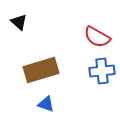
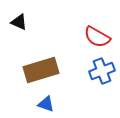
black triangle: rotated 18 degrees counterclockwise
blue cross: rotated 15 degrees counterclockwise
